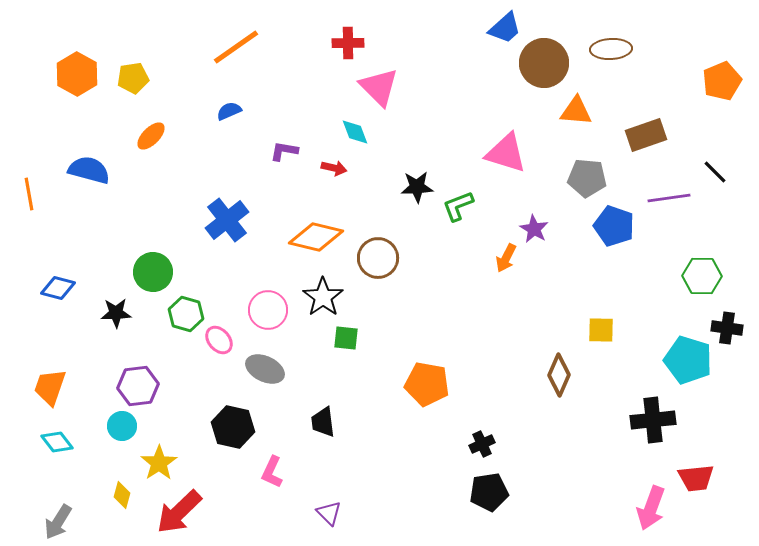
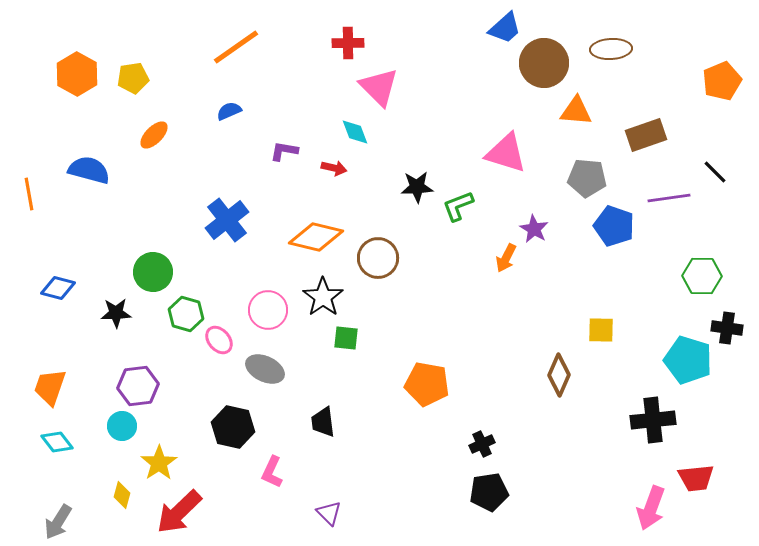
orange ellipse at (151, 136): moved 3 px right, 1 px up
